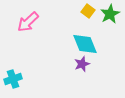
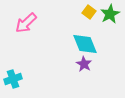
yellow square: moved 1 px right, 1 px down
pink arrow: moved 2 px left, 1 px down
purple star: moved 2 px right; rotated 21 degrees counterclockwise
